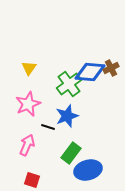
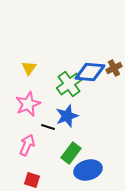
brown cross: moved 3 px right
